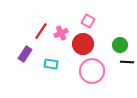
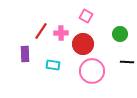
pink square: moved 2 px left, 5 px up
pink cross: rotated 24 degrees clockwise
green circle: moved 11 px up
purple rectangle: rotated 35 degrees counterclockwise
cyan rectangle: moved 2 px right, 1 px down
